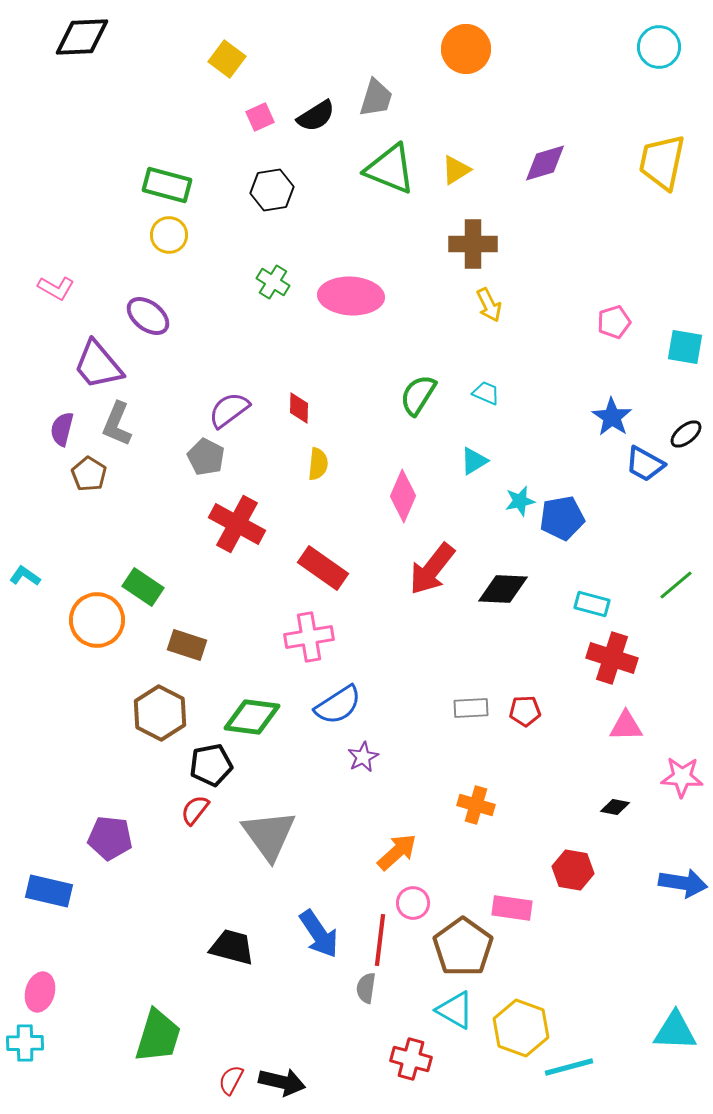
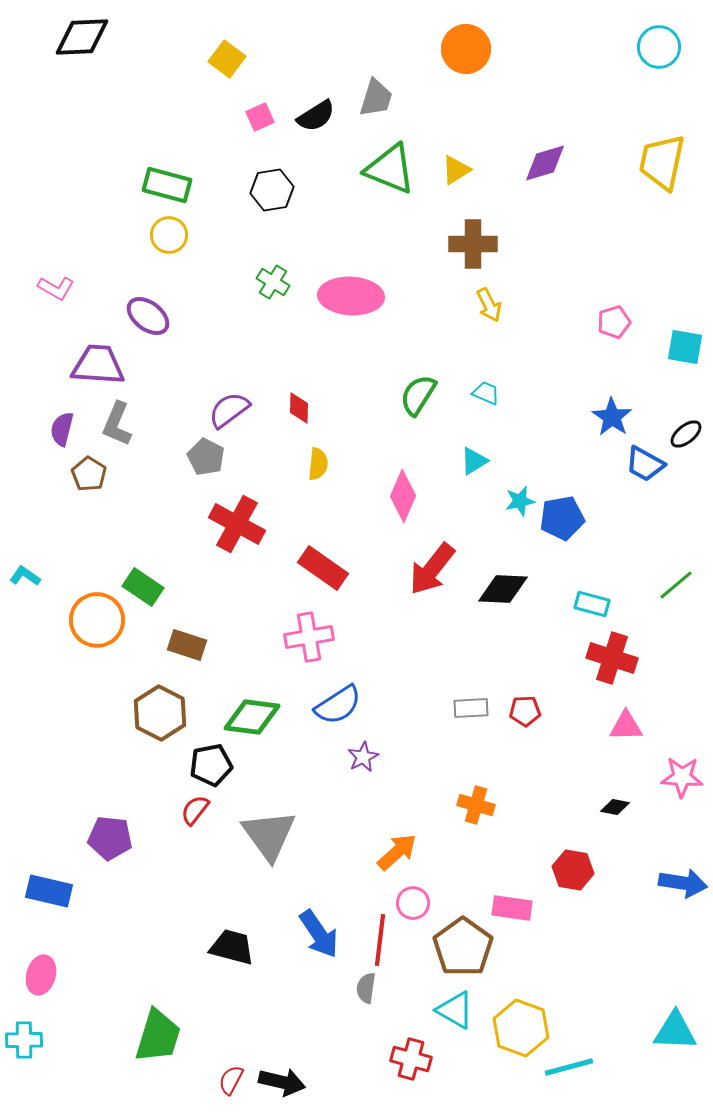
purple trapezoid at (98, 365): rotated 134 degrees clockwise
pink ellipse at (40, 992): moved 1 px right, 17 px up
cyan cross at (25, 1043): moved 1 px left, 3 px up
